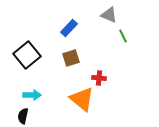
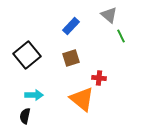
gray triangle: rotated 18 degrees clockwise
blue rectangle: moved 2 px right, 2 px up
green line: moved 2 px left
cyan arrow: moved 2 px right
black semicircle: moved 2 px right
